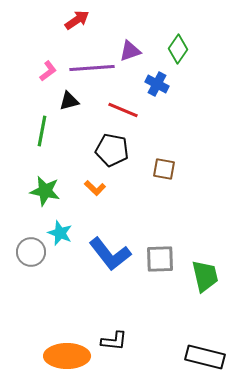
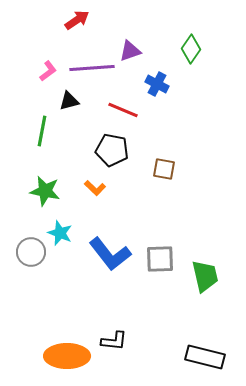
green diamond: moved 13 px right
